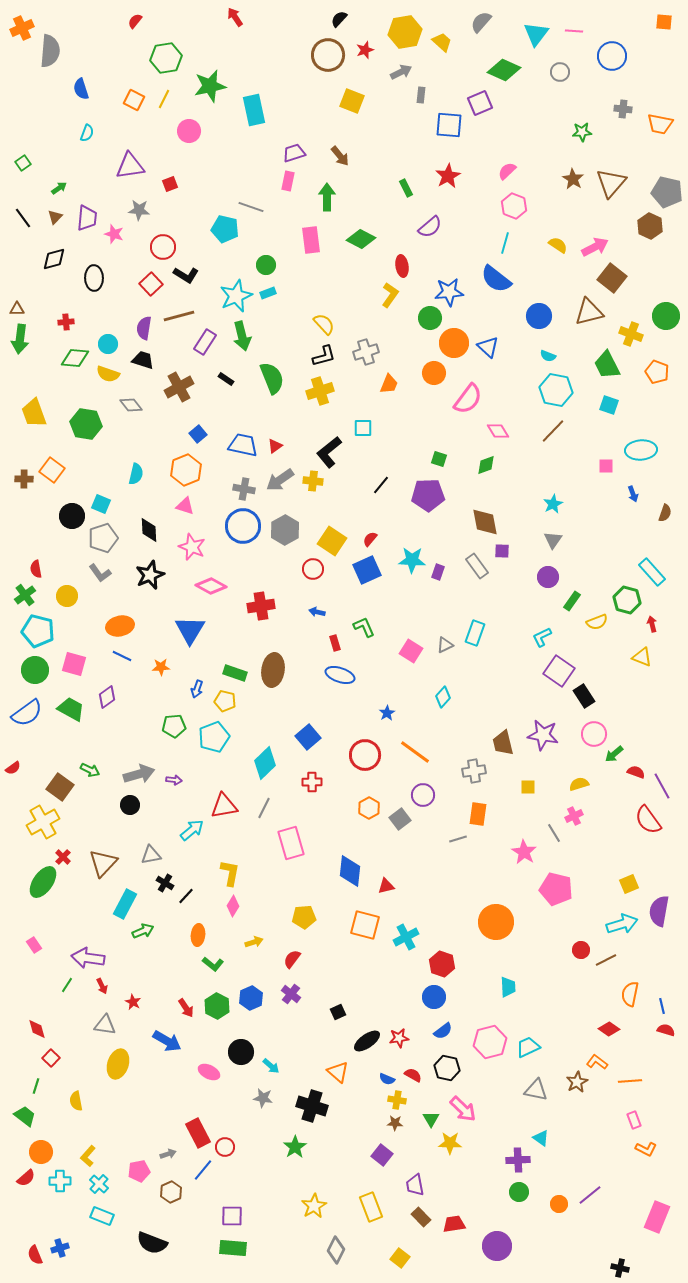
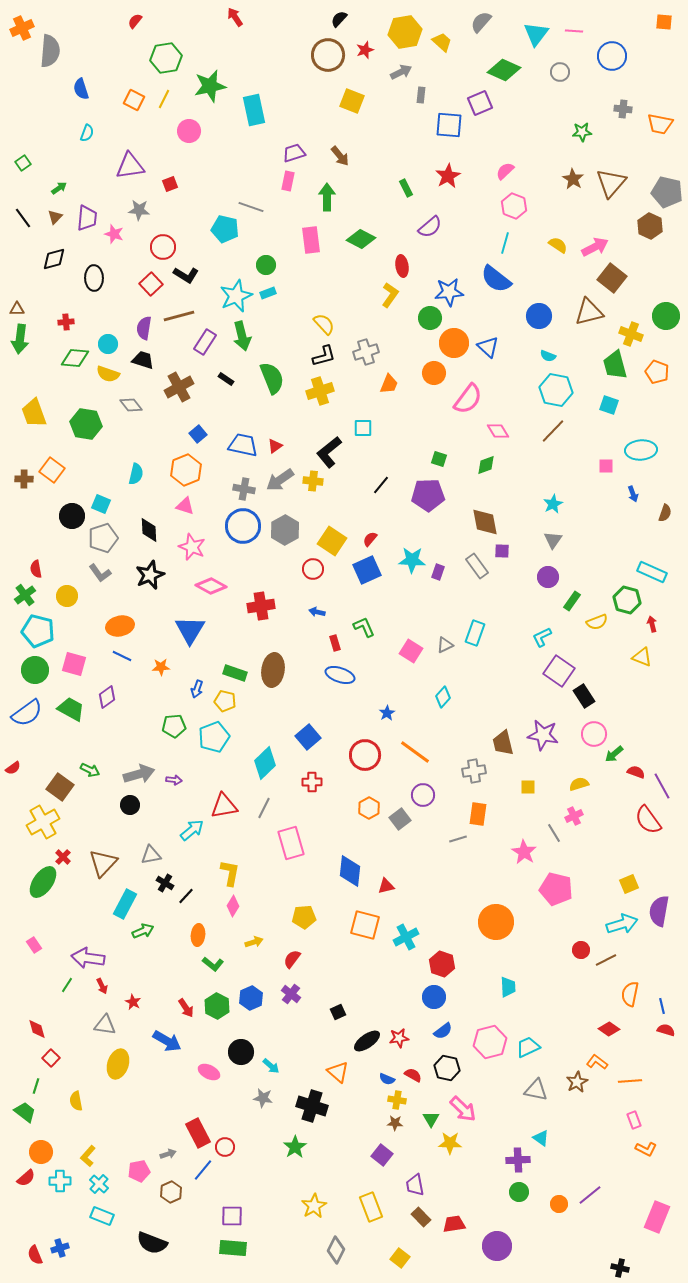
pink semicircle at (507, 171): moved 2 px left
green trapezoid at (607, 365): moved 8 px right; rotated 12 degrees clockwise
cyan rectangle at (652, 572): rotated 24 degrees counterclockwise
green trapezoid at (25, 1116): moved 4 px up
